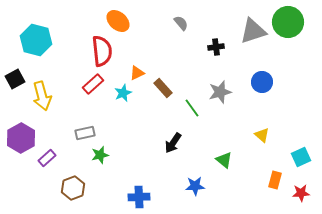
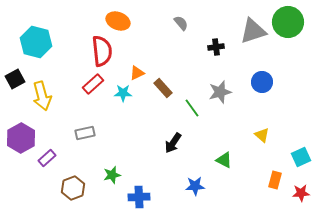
orange ellipse: rotated 20 degrees counterclockwise
cyan hexagon: moved 2 px down
cyan star: rotated 24 degrees clockwise
green star: moved 12 px right, 20 px down
green triangle: rotated 12 degrees counterclockwise
